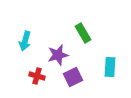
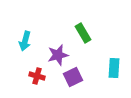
cyan rectangle: moved 4 px right, 1 px down
